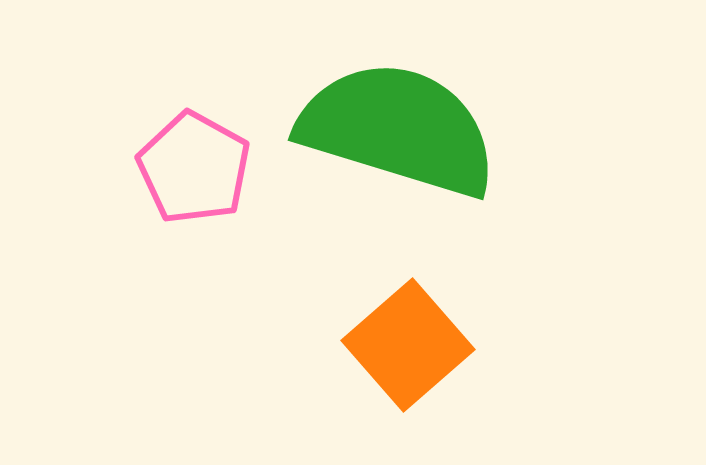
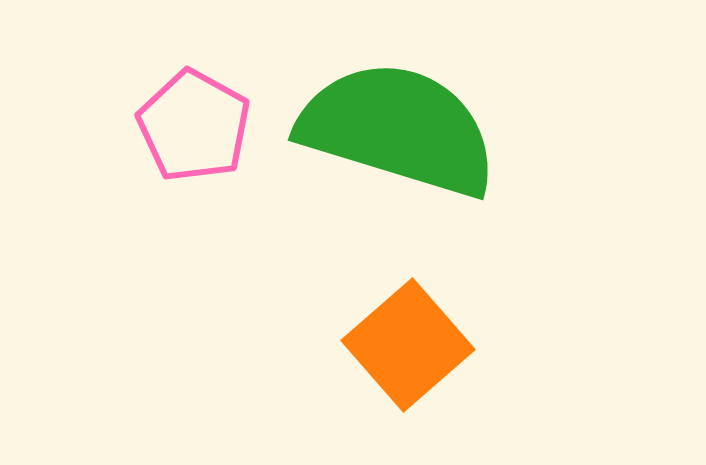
pink pentagon: moved 42 px up
